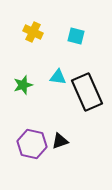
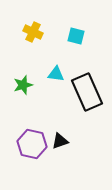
cyan triangle: moved 2 px left, 3 px up
